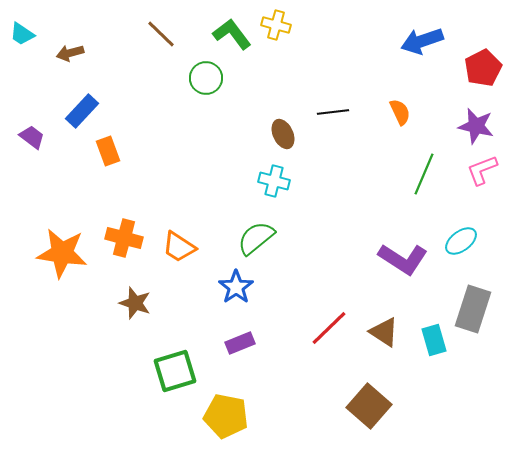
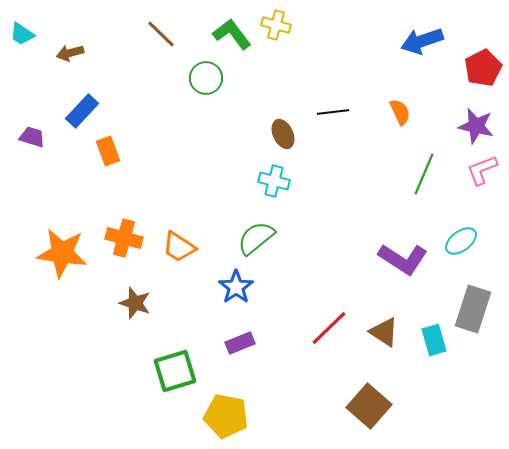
purple trapezoid: rotated 20 degrees counterclockwise
